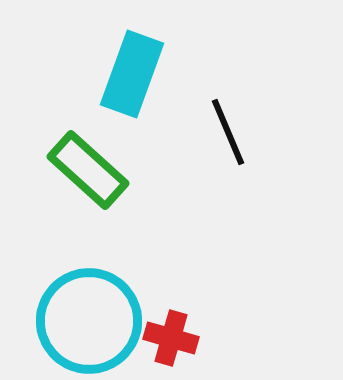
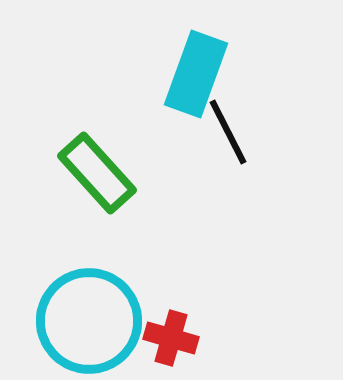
cyan rectangle: moved 64 px right
black line: rotated 4 degrees counterclockwise
green rectangle: moved 9 px right, 3 px down; rotated 6 degrees clockwise
